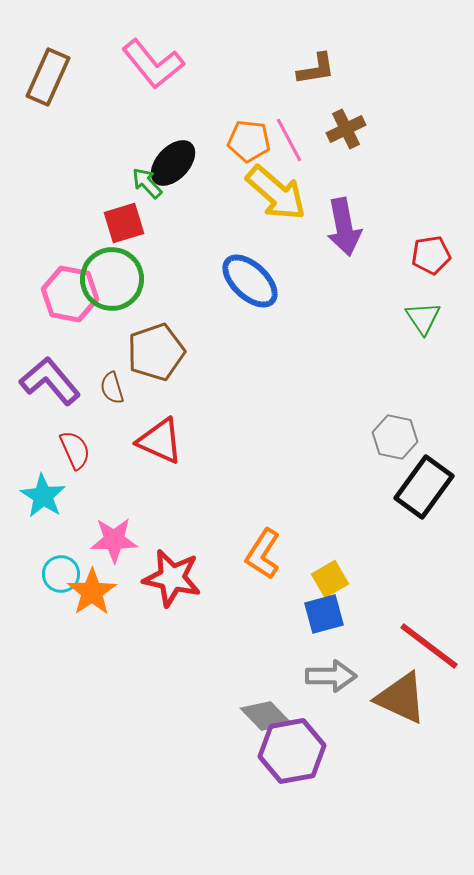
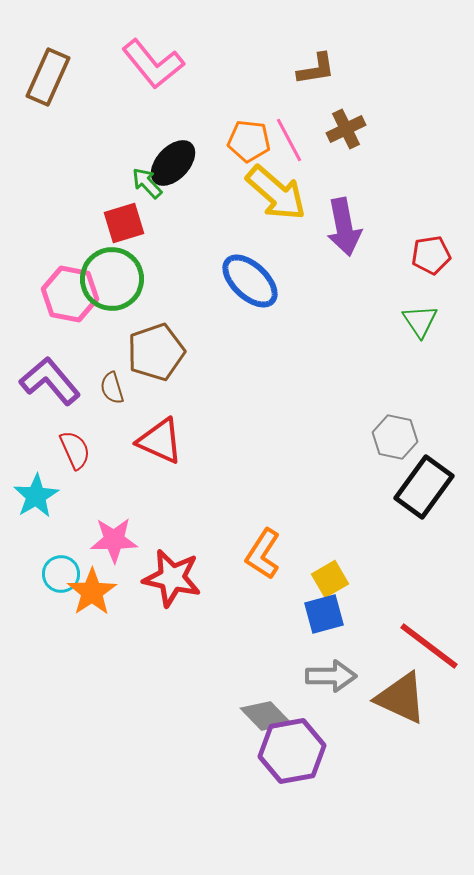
green triangle: moved 3 px left, 3 px down
cyan star: moved 7 px left; rotated 9 degrees clockwise
